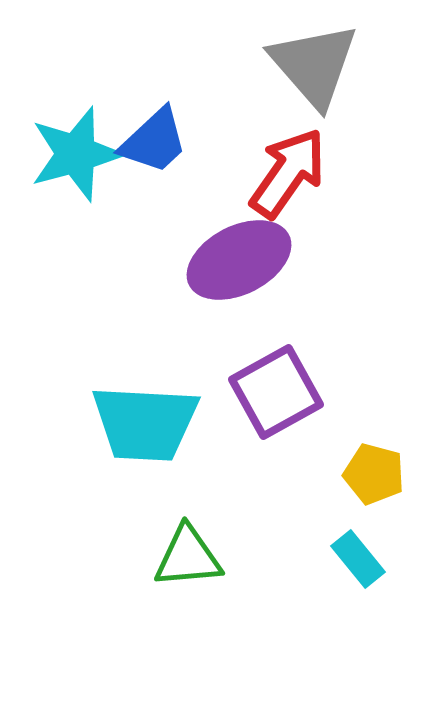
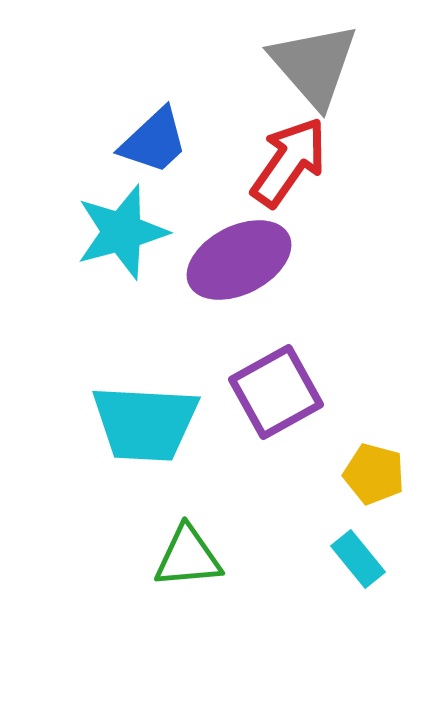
cyan star: moved 46 px right, 78 px down
red arrow: moved 1 px right, 11 px up
